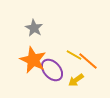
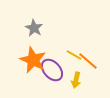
yellow arrow: rotated 42 degrees counterclockwise
